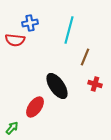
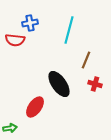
brown line: moved 1 px right, 3 px down
black ellipse: moved 2 px right, 2 px up
green arrow: moved 2 px left; rotated 40 degrees clockwise
